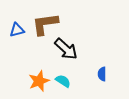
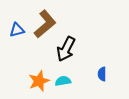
brown L-shape: rotated 148 degrees clockwise
black arrow: rotated 75 degrees clockwise
cyan semicircle: rotated 42 degrees counterclockwise
